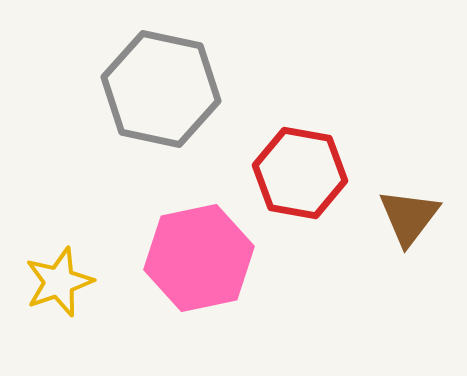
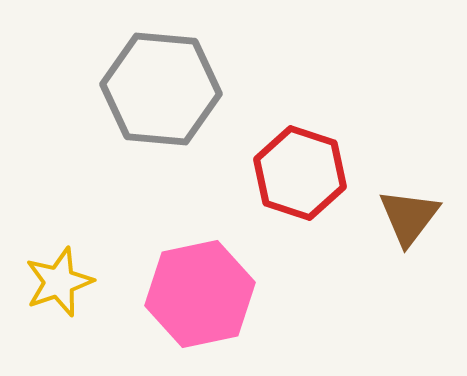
gray hexagon: rotated 7 degrees counterclockwise
red hexagon: rotated 8 degrees clockwise
pink hexagon: moved 1 px right, 36 px down
